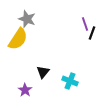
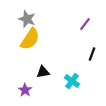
purple line: rotated 56 degrees clockwise
black line: moved 21 px down
yellow semicircle: moved 12 px right
black triangle: rotated 40 degrees clockwise
cyan cross: moved 2 px right; rotated 14 degrees clockwise
